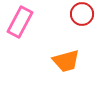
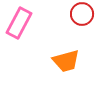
pink rectangle: moved 1 px left, 1 px down
